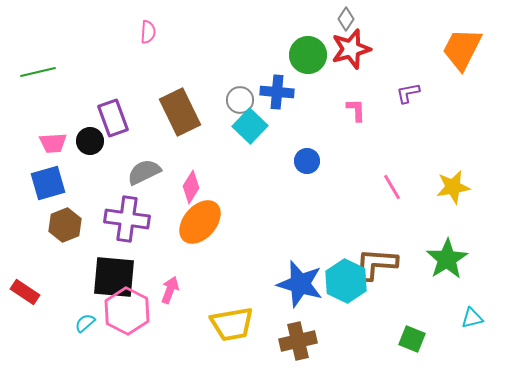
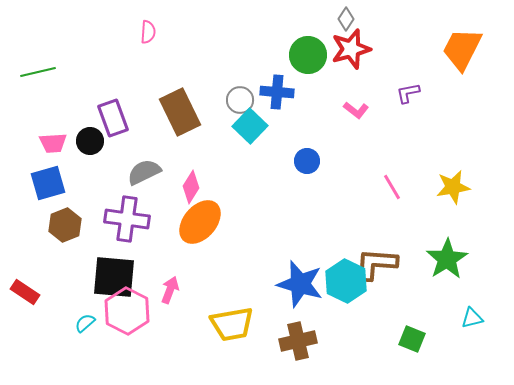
pink L-shape: rotated 130 degrees clockwise
